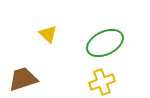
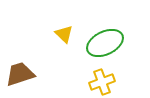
yellow triangle: moved 16 px right
brown trapezoid: moved 3 px left, 5 px up
